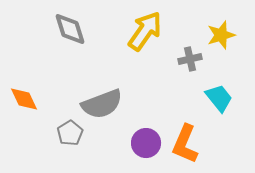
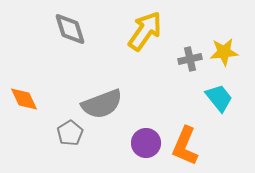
yellow star: moved 3 px right, 17 px down; rotated 12 degrees clockwise
orange L-shape: moved 2 px down
